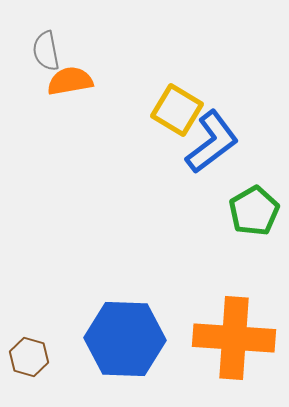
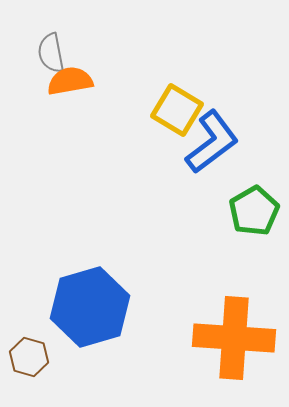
gray semicircle: moved 5 px right, 2 px down
blue hexagon: moved 35 px left, 32 px up; rotated 18 degrees counterclockwise
